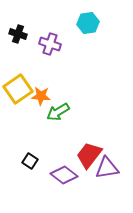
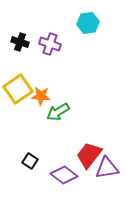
black cross: moved 2 px right, 8 px down
